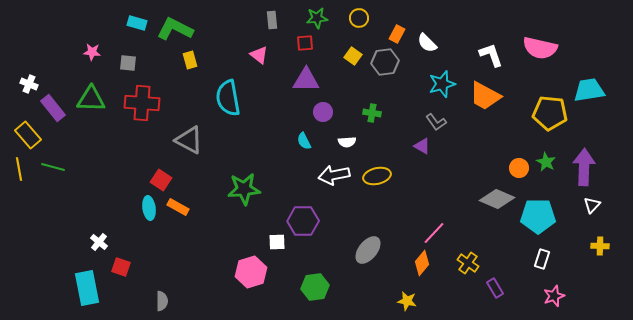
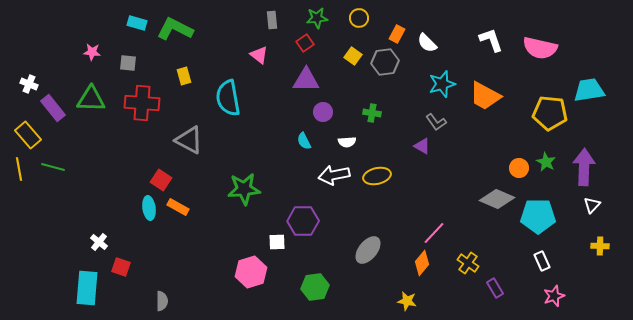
red square at (305, 43): rotated 30 degrees counterclockwise
white L-shape at (491, 55): moved 15 px up
yellow rectangle at (190, 60): moved 6 px left, 16 px down
white rectangle at (542, 259): moved 2 px down; rotated 42 degrees counterclockwise
cyan rectangle at (87, 288): rotated 16 degrees clockwise
